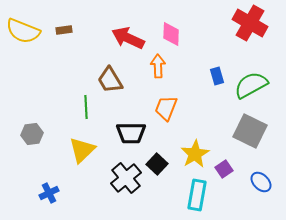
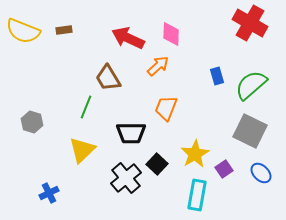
orange arrow: rotated 50 degrees clockwise
brown trapezoid: moved 2 px left, 2 px up
green semicircle: rotated 12 degrees counterclockwise
green line: rotated 25 degrees clockwise
gray hexagon: moved 12 px up; rotated 25 degrees clockwise
blue ellipse: moved 9 px up
